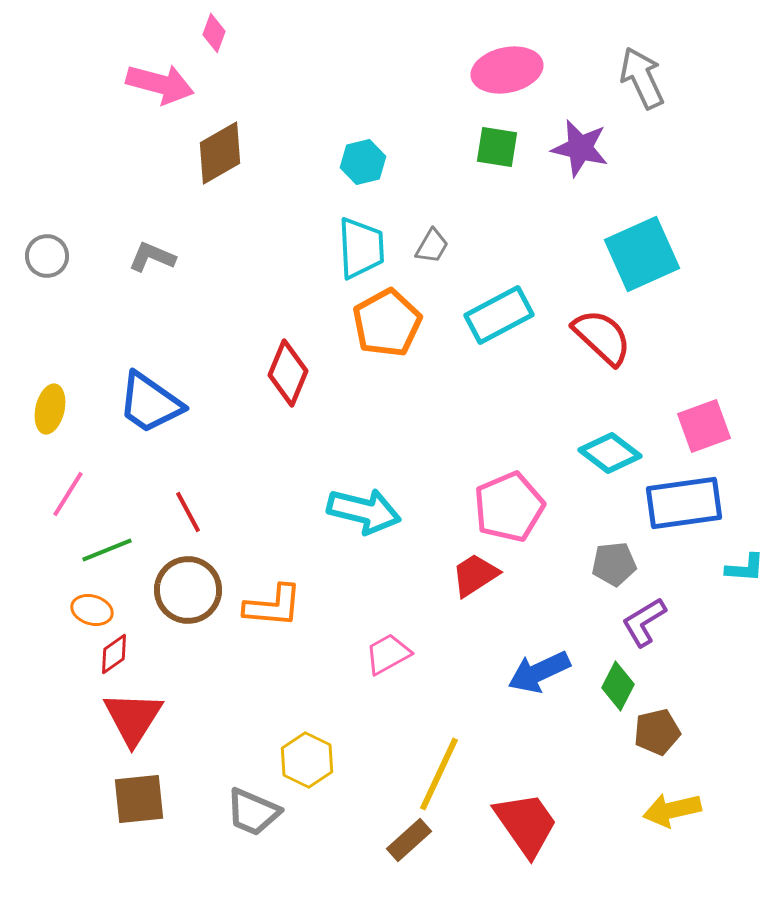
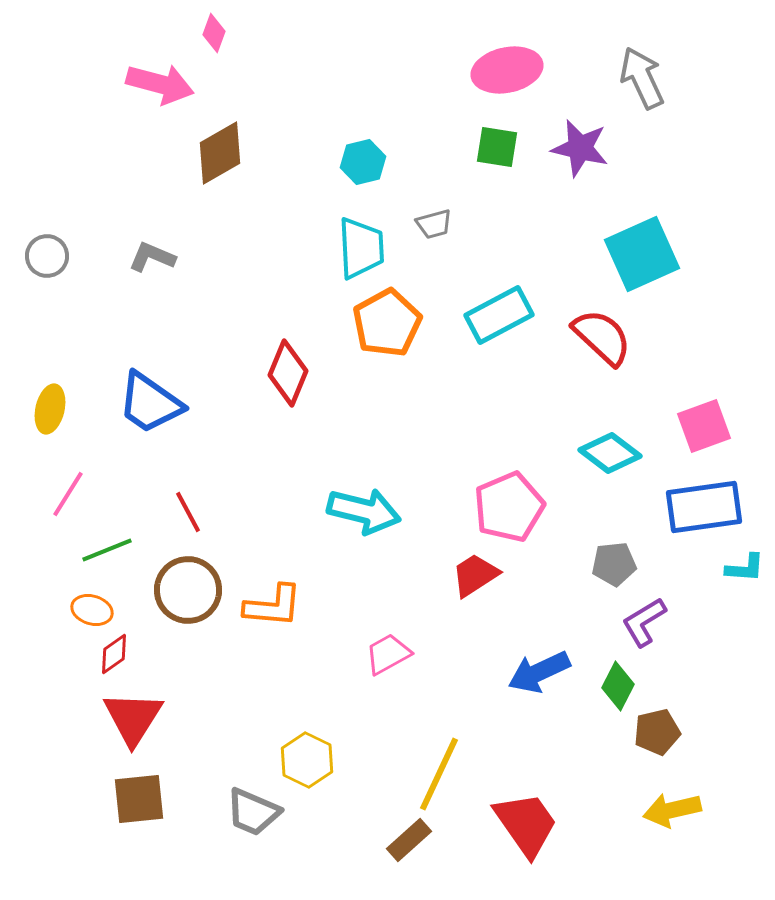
gray trapezoid at (432, 246): moved 2 px right, 22 px up; rotated 45 degrees clockwise
blue rectangle at (684, 503): moved 20 px right, 4 px down
